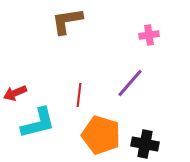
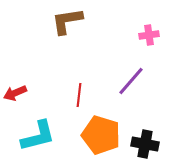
purple line: moved 1 px right, 2 px up
cyan L-shape: moved 13 px down
